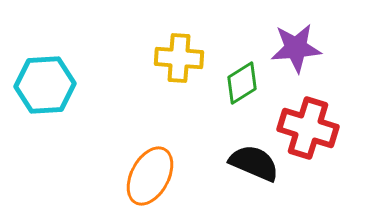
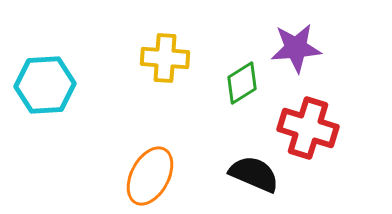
yellow cross: moved 14 px left
black semicircle: moved 11 px down
